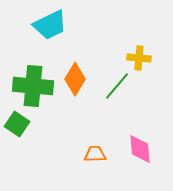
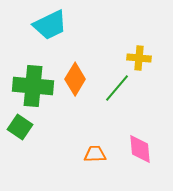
green line: moved 2 px down
green square: moved 3 px right, 3 px down
